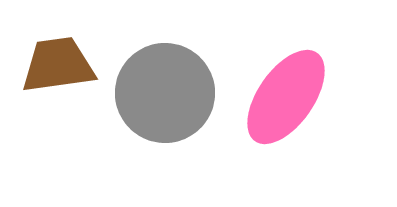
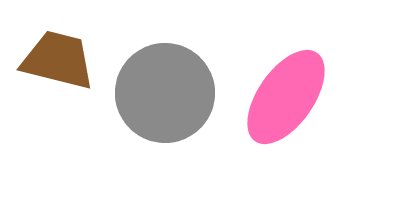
brown trapezoid: moved 5 px up; rotated 22 degrees clockwise
